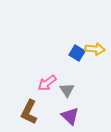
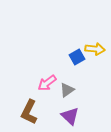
blue square: moved 4 px down; rotated 28 degrees clockwise
gray triangle: rotated 28 degrees clockwise
